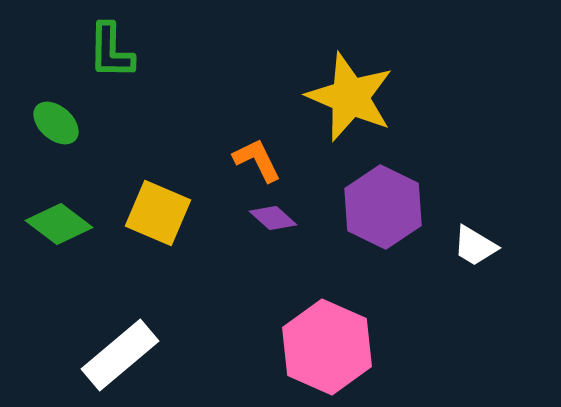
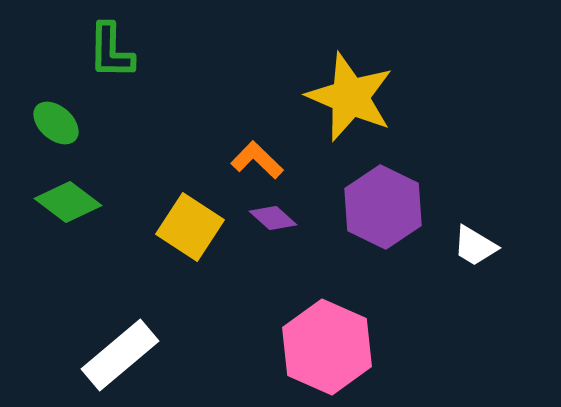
orange L-shape: rotated 20 degrees counterclockwise
yellow square: moved 32 px right, 14 px down; rotated 10 degrees clockwise
green diamond: moved 9 px right, 22 px up
